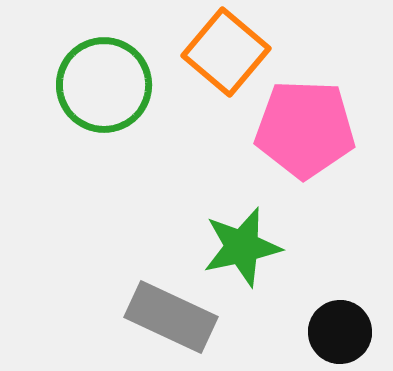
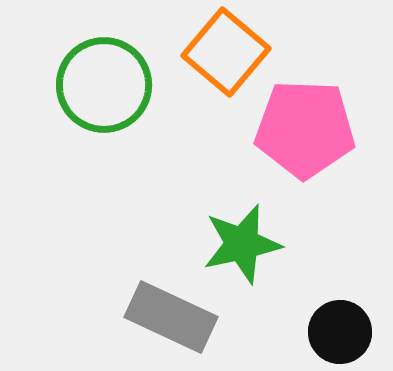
green star: moved 3 px up
